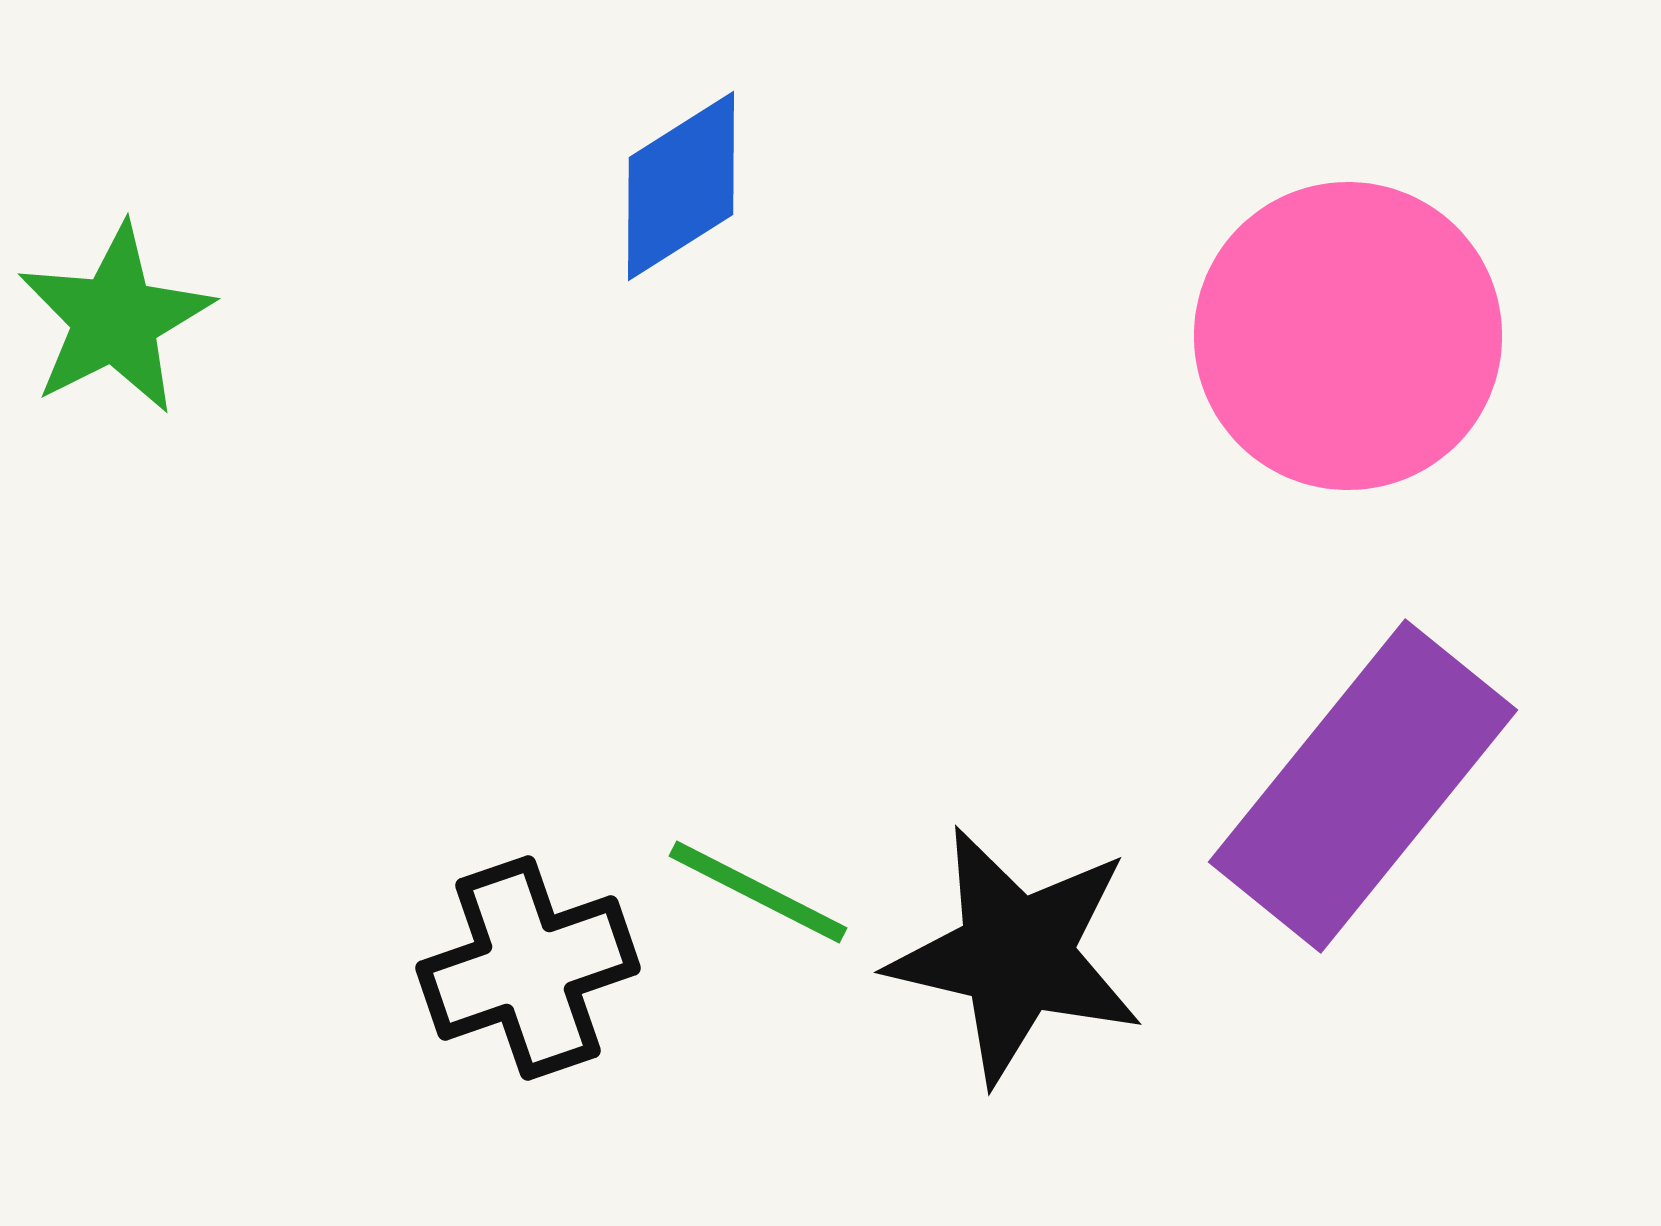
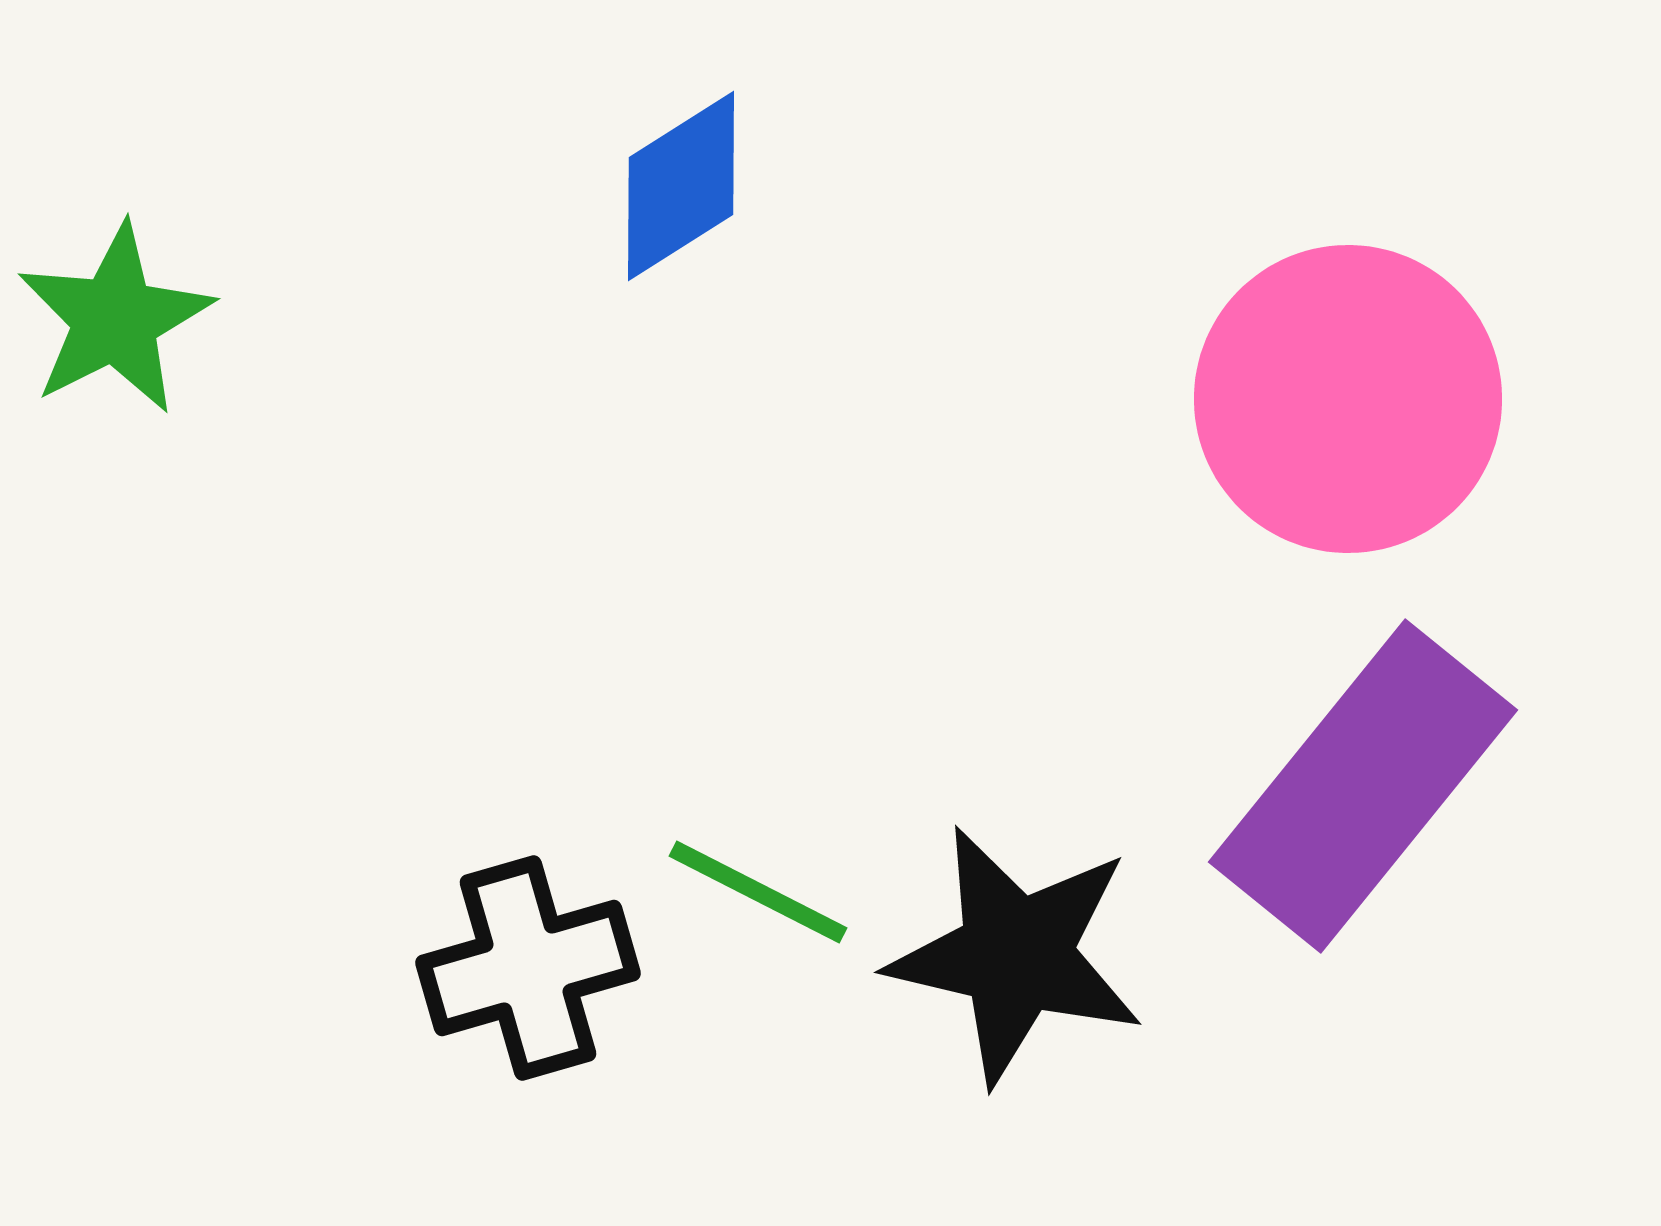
pink circle: moved 63 px down
black cross: rotated 3 degrees clockwise
